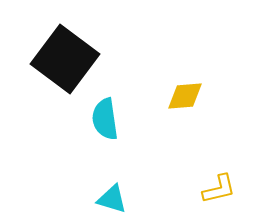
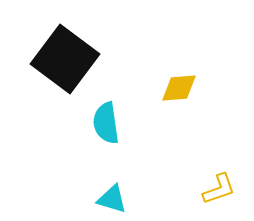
yellow diamond: moved 6 px left, 8 px up
cyan semicircle: moved 1 px right, 4 px down
yellow L-shape: rotated 6 degrees counterclockwise
